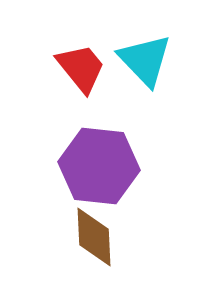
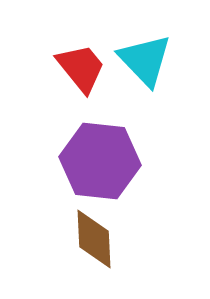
purple hexagon: moved 1 px right, 5 px up
brown diamond: moved 2 px down
